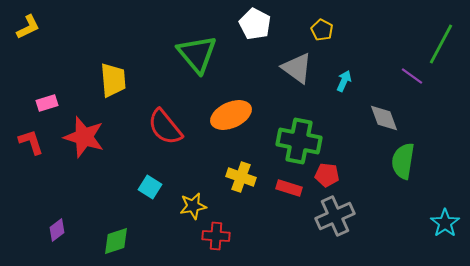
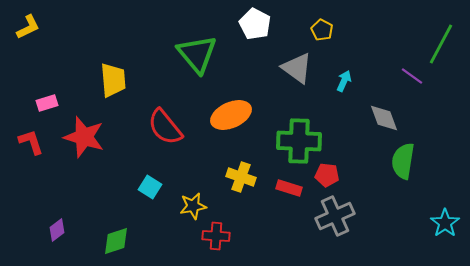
green cross: rotated 9 degrees counterclockwise
